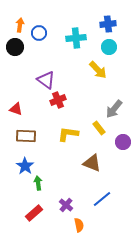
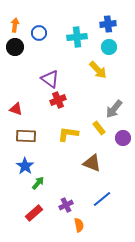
orange arrow: moved 5 px left
cyan cross: moved 1 px right, 1 px up
purple triangle: moved 4 px right, 1 px up
purple circle: moved 4 px up
green arrow: rotated 48 degrees clockwise
purple cross: rotated 24 degrees clockwise
